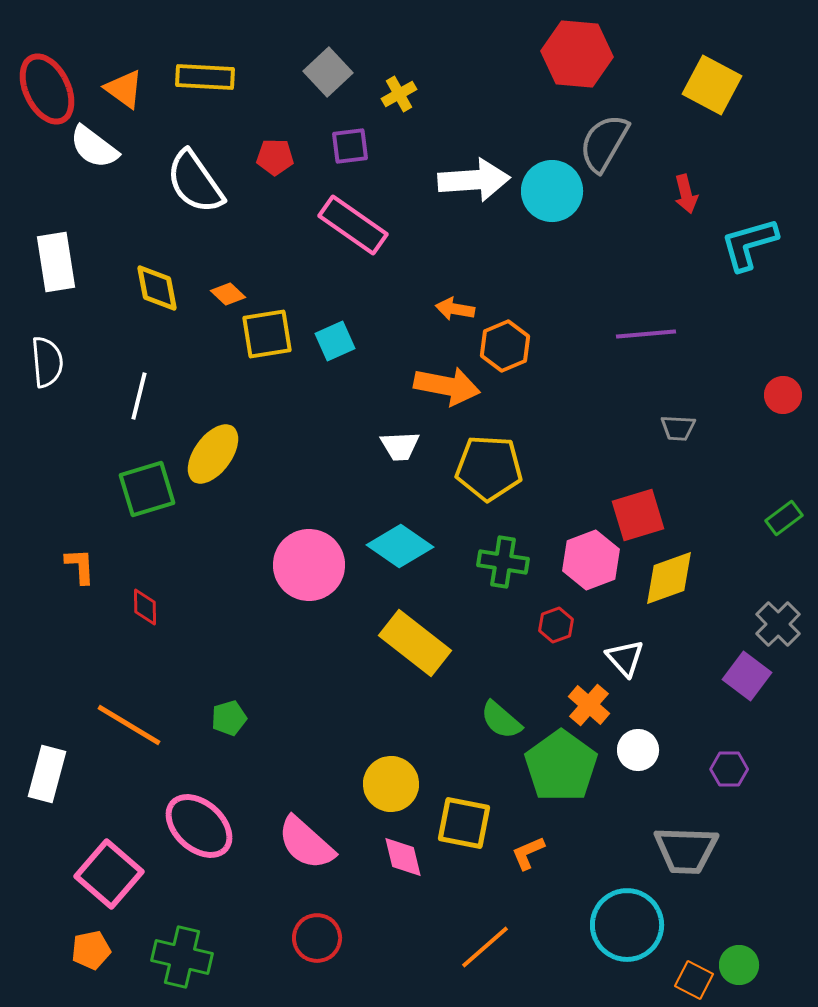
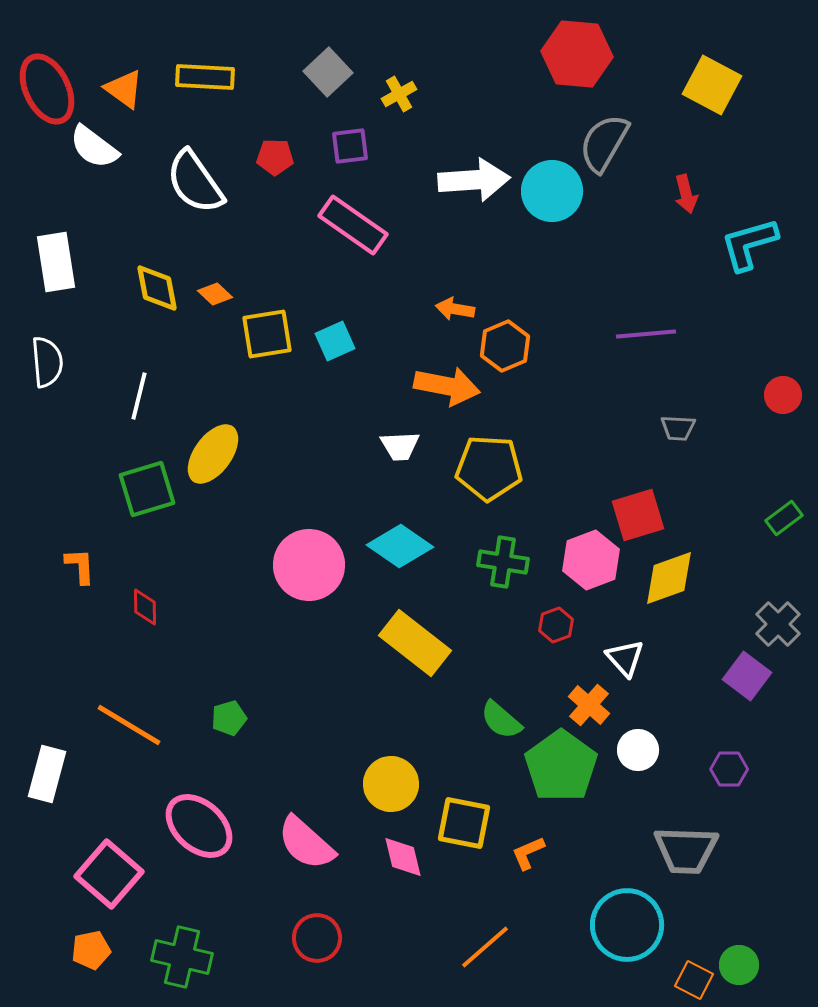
orange diamond at (228, 294): moved 13 px left
